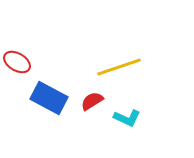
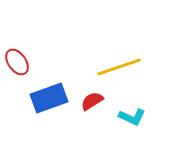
red ellipse: rotated 24 degrees clockwise
blue rectangle: rotated 48 degrees counterclockwise
cyan L-shape: moved 5 px right, 1 px up
